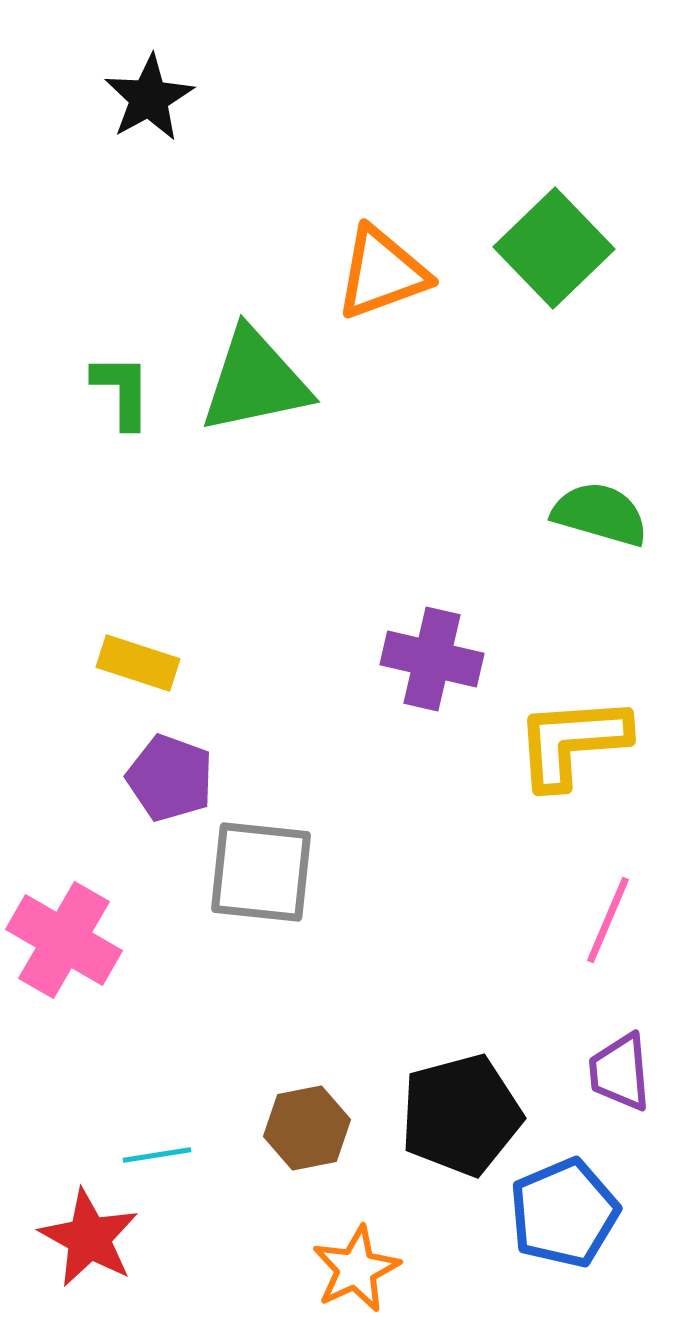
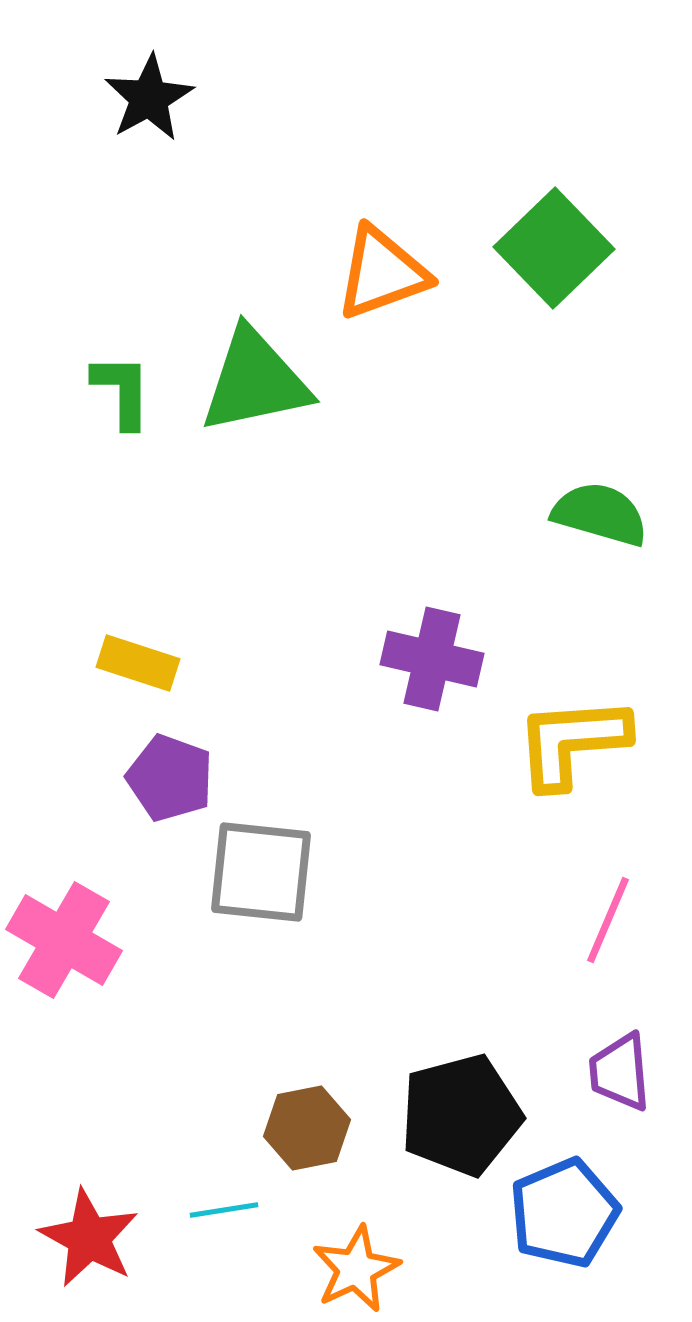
cyan line: moved 67 px right, 55 px down
